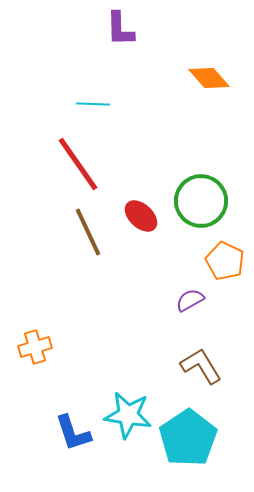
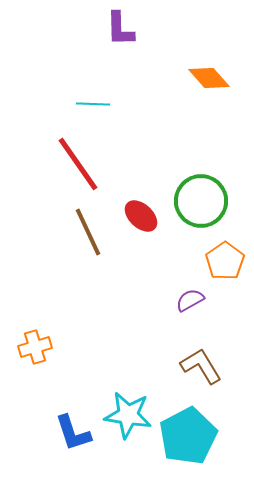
orange pentagon: rotated 12 degrees clockwise
cyan pentagon: moved 2 px up; rotated 6 degrees clockwise
